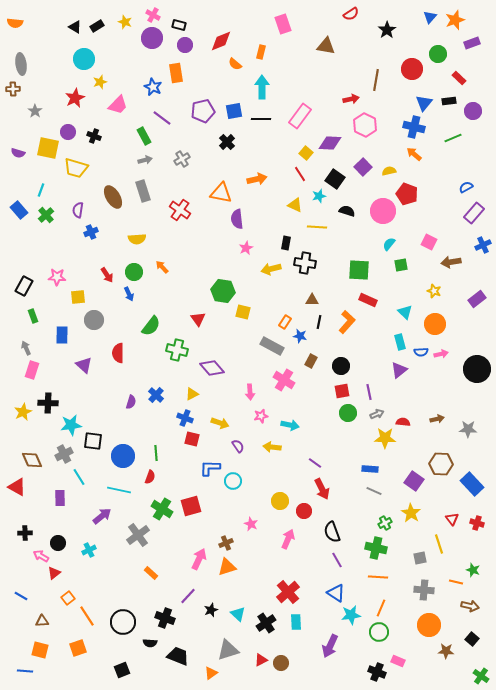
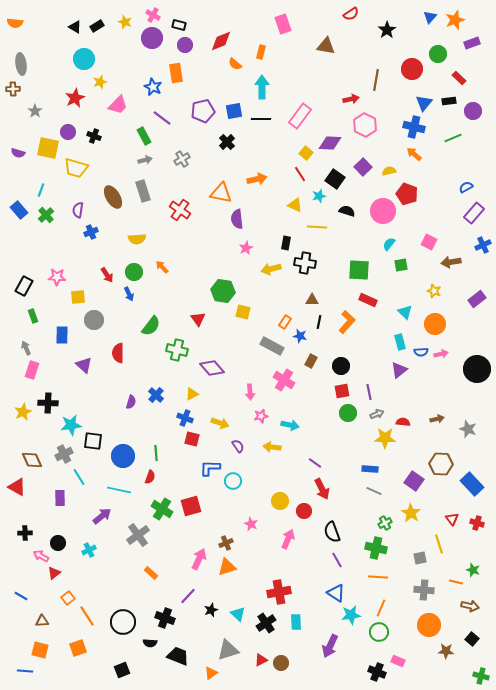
gray star at (468, 429): rotated 18 degrees clockwise
red cross at (288, 592): moved 9 px left; rotated 30 degrees clockwise
green cross at (481, 676): rotated 21 degrees counterclockwise
